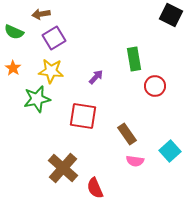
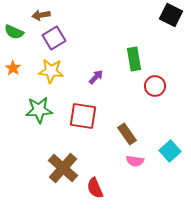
brown arrow: moved 1 px down
green star: moved 2 px right, 11 px down; rotated 8 degrees clockwise
